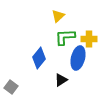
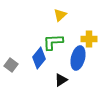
yellow triangle: moved 2 px right, 1 px up
green L-shape: moved 12 px left, 5 px down
gray square: moved 22 px up
